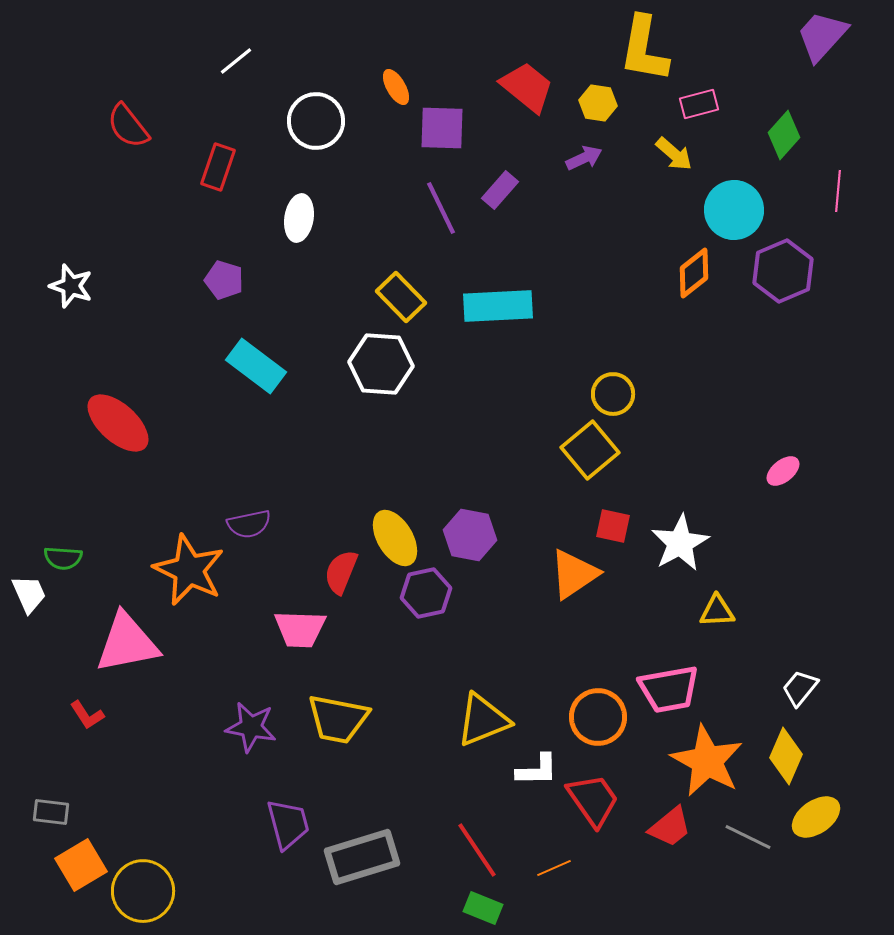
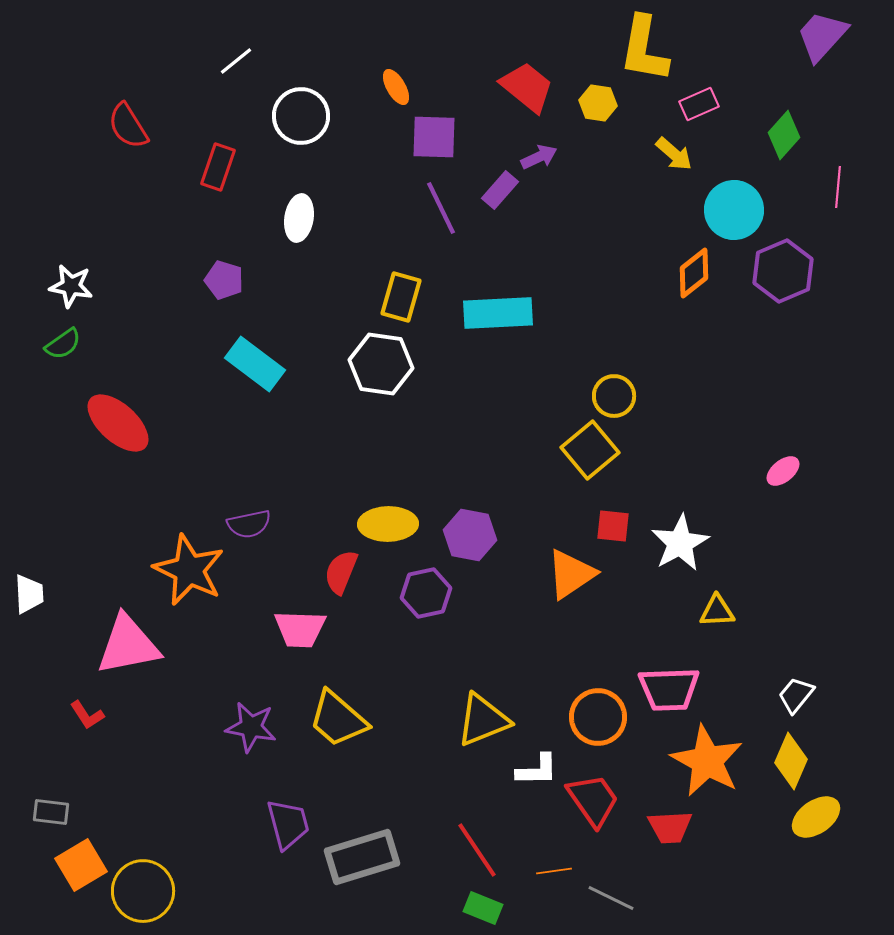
pink rectangle at (699, 104): rotated 9 degrees counterclockwise
white circle at (316, 121): moved 15 px left, 5 px up
red semicircle at (128, 126): rotated 6 degrees clockwise
purple square at (442, 128): moved 8 px left, 9 px down
purple arrow at (584, 158): moved 45 px left, 1 px up
pink line at (838, 191): moved 4 px up
white star at (71, 286): rotated 9 degrees counterclockwise
yellow rectangle at (401, 297): rotated 60 degrees clockwise
cyan rectangle at (498, 306): moved 7 px down
white hexagon at (381, 364): rotated 4 degrees clockwise
cyan rectangle at (256, 366): moved 1 px left, 2 px up
yellow circle at (613, 394): moved 1 px right, 2 px down
red square at (613, 526): rotated 6 degrees counterclockwise
yellow ellipse at (395, 538): moved 7 px left, 14 px up; rotated 60 degrees counterclockwise
green semicircle at (63, 558): moved 214 px up; rotated 39 degrees counterclockwise
orange triangle at (574, 574): moved 3 px left
white trapezoid at (29, 594): rotated 21 degrees clockwise
pink triangle at (127, 643): moved 1 px right, 2 px down
white trapezoid at (800, 688): moved 4 px left, 7 px down
pink trapezoid at (669, 689): rotated 8 degrees clockwise
yellow trapezoid at (338, 719): rotated 30 degrees clockwise
yellow diamond at (786, 756): moved 5 px right, 5 px down
red trapezoid at (670, 827): rotated 36 degrees clockwise
gray line at (748, 837): moved 137 px left, 61 px down
orange line at (554, 868): moved 3 px down; rotated 16 degrees clockwise
